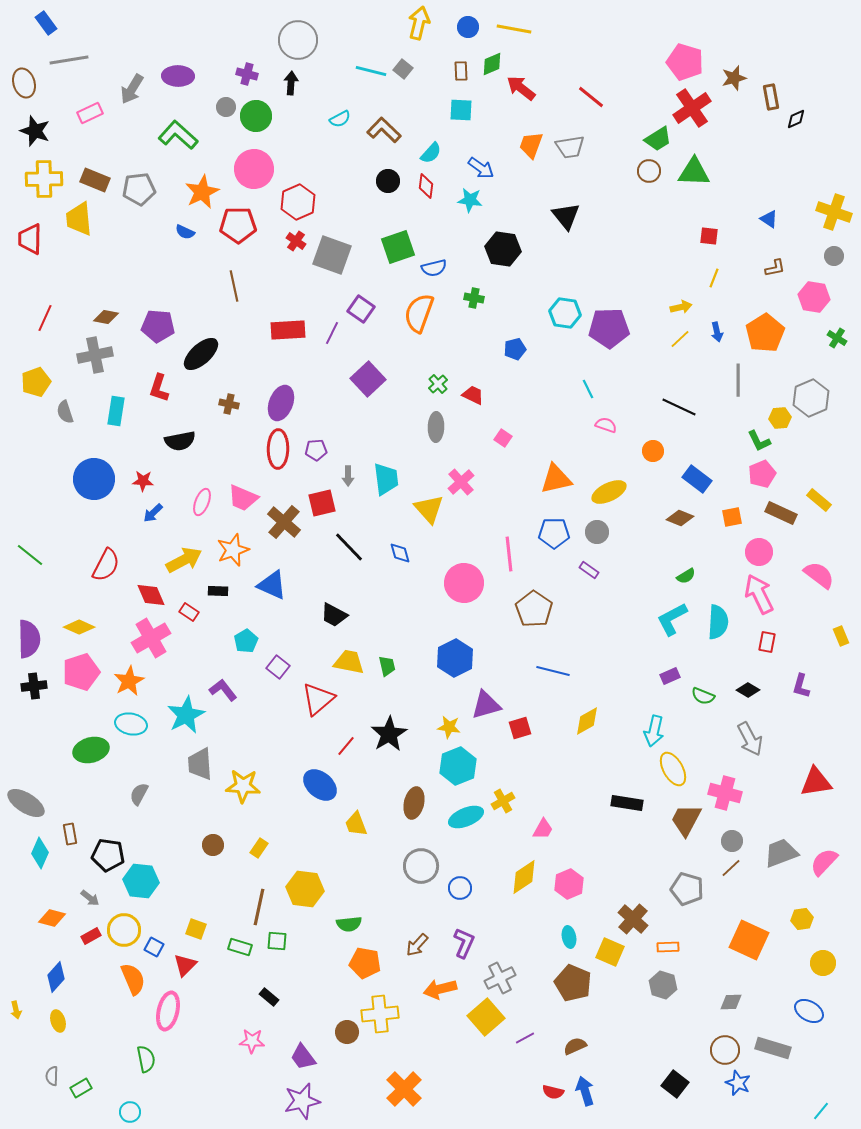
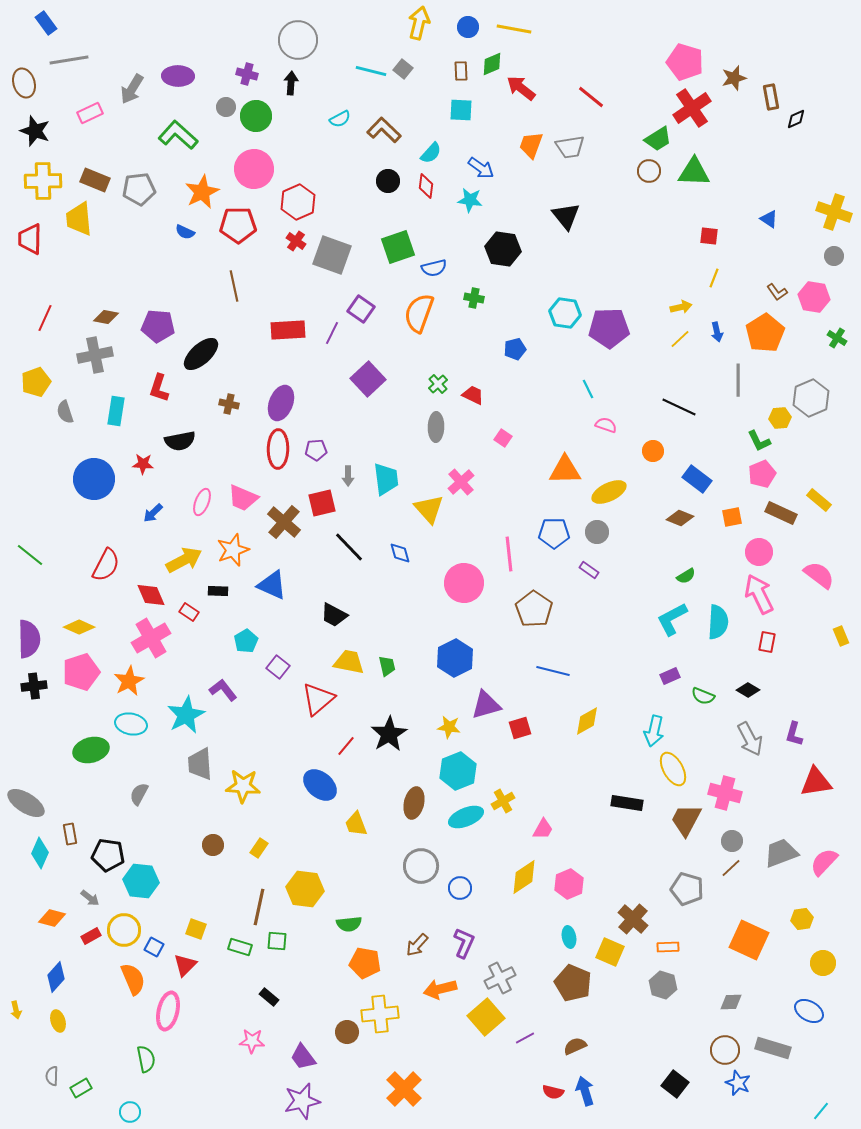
yellow cross at (44, 179): moved 1 px left, 2 px down
brown L-shape at (775, 268): moved 2 px right, 24 px down; rotated 65 degrees clockwise
orange triangle at (556, 479): moved 9 px right, 9 px up; rotated 12 degrees clockwise
red star at (143, 481): moved 17 px up
purple L-shape at (801, 686): moved 7 px left, 48 px down
cyan hexagon at (458, 766): moved 5 px down
